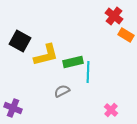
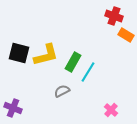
red cross: rotated 18 degrees counterclockwise
black square: moved 1 px left, 12 px down; rotated 15 degrees counterclockwise
green rectangle: rotated 48 degrees counterclockwise
cyan line: rotated 30 degrees clockwise
